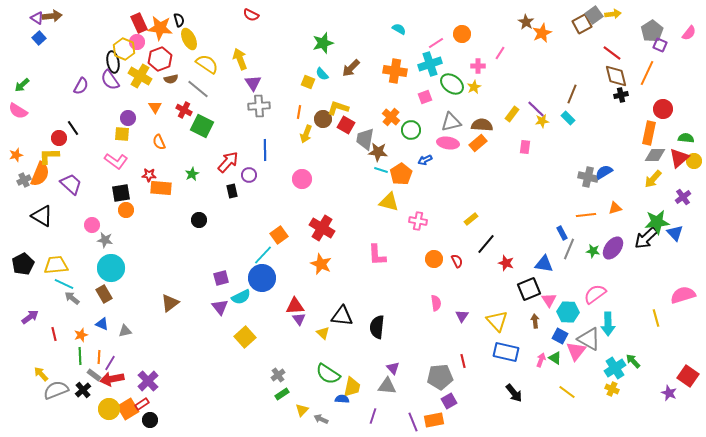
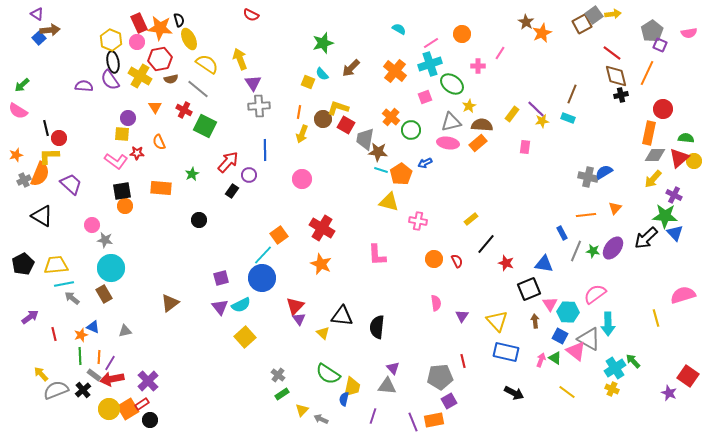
brown arrow at (52, 16): moved 2 px left, 14 px down
purple triangle at (37, 18): moved 4 px up
pink semicircle at (689, 33): rotated 42 degrees clockwise
pink line at (436, 43): moved 5 px left
yellow hexagon at (124, 49): moved 13 px left, 9 px up
red hexagon at (160, 59): rotated 10 degrees clockwise
orange cross at (395, 71): rotated 30 degrees clockwise
purple semicircle at (81, 86): moved 3 px right; rotated 114 degrees counterclockwise
yellow star at (474, 87): moved 5 px left, 19 px down
cyan rectangle at (568, 118): rotated 24 degrees counterclockwise
green square at (202, 126): moved 3 px right
black line at (73, 128): moved 27 px left; rotated 21 degrees clockwise
yellow arrow at (306, 134): moved 4 px left
blue arrow at (425, 160): moved 3 px down
red star at (149, 175): moved 12 px left, 22 px up
black rectangle at (232, 191): rotated 48 degrees clockwise
black square at (121, 193): moved 1 px right, 2 px up
purple cross at (683, 197): moved 9 px left, 2 px up; rotated 28 degrees counterclockwise
orange triangle at (615, 208): rotated 32 degrees counterclockwise
orange circle at (126, 210): moved 1 px left, 4 px up
green star at (657, 222): moved 8 px right, 6 px up; rotated 10 degrees clockwise
gray line at (569, 249): moved 7 px right, 2 px down
cyan line at (64, 284): rotated 36 degrees counterclockwise
cyan semicircle at (241, 297): moved 8 px down
pink triangle at (549, 300): moved 1 px right, 4 px down
red triangle at (295, 306): rotated 42 degrees counterclockwise
blue triangle at (102, 324): moved 9 px left, 3 px down
pink triangle at (576, 351): rotated 30 degrees counterclockwise
gray cross at (278, 375): rotated 16 degrees counterclockwise
black arrow at (514, 393): rotated 24 degrees counterclockwise
blue semicircle at (342, 399): moved 2 px right; rotated 80 degrees counterclockwise
